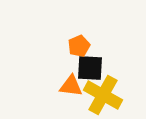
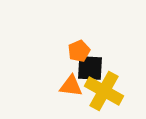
orange pentagon: moved 5 px down
yellow cross: moved 1 px right, 4 px up
